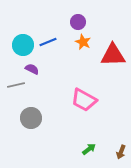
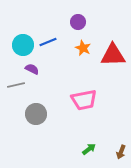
orange star: moved 6 px down
pink trapezoid: rotated 40 degrees counterclockwise
gray circle: moved 5 px right, 4 px up
